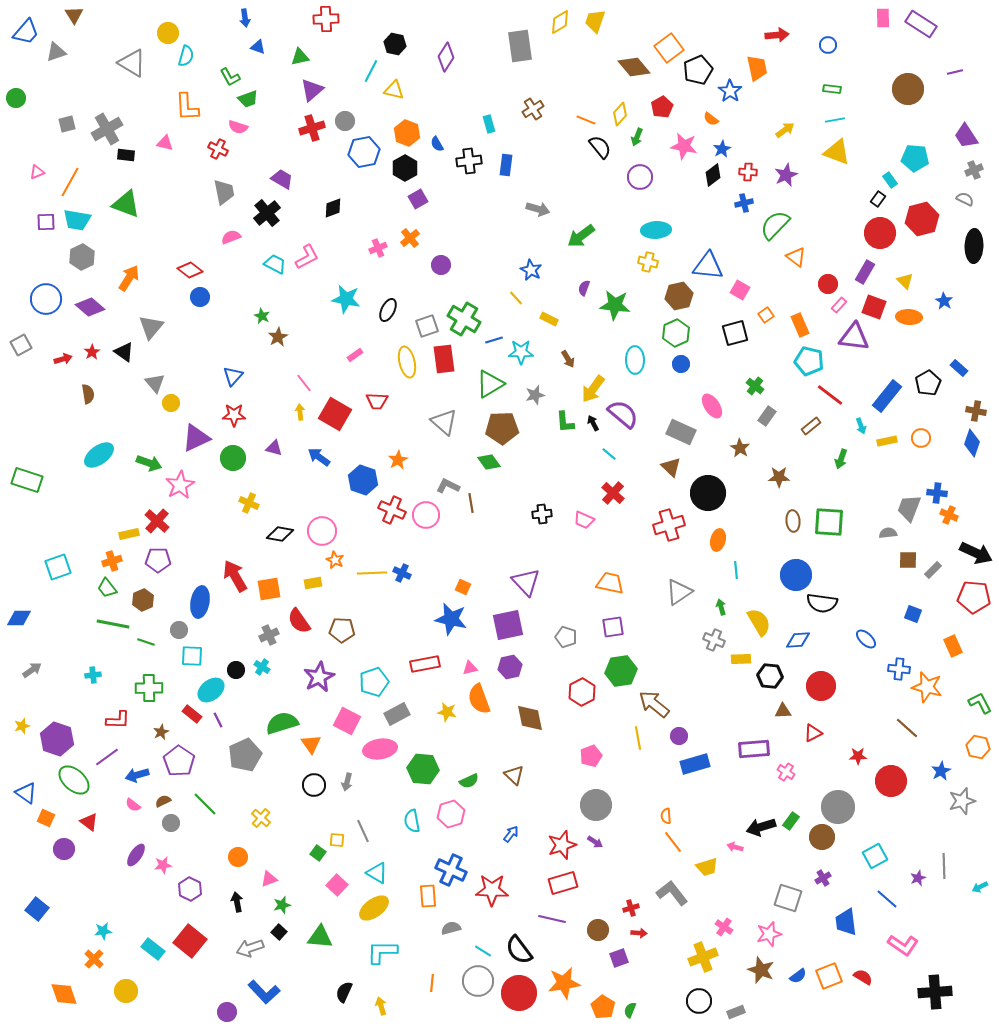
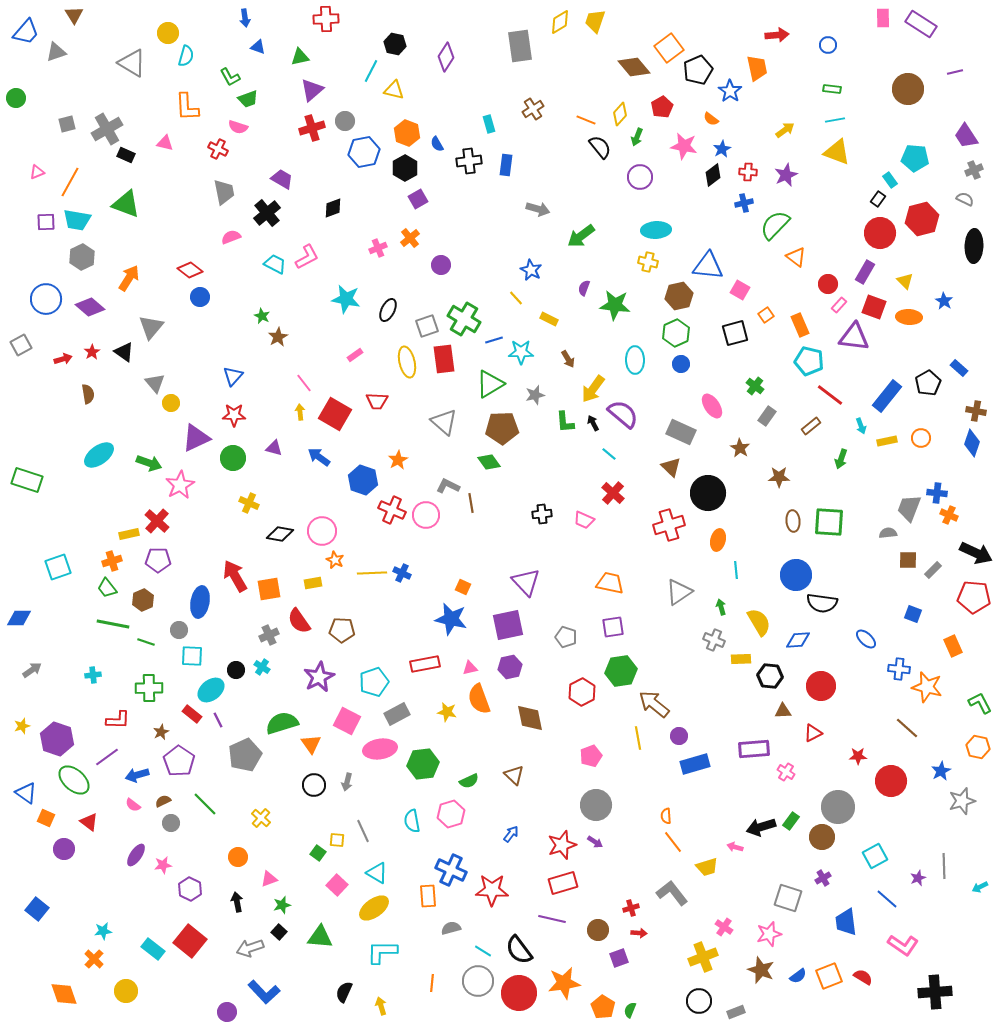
black rectangle at (126, 155): rotated 18 degrees clockwise
green hexagon at (423, 769): moved 5 px up; rotated 12 degrees counterclockwise
